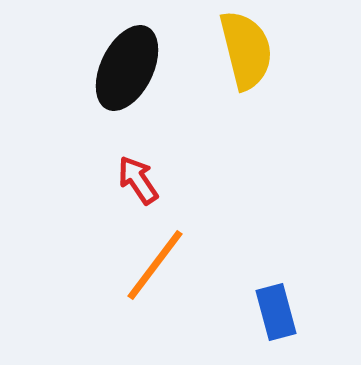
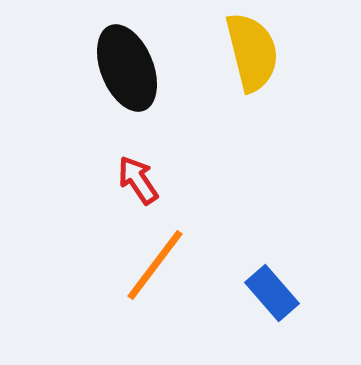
yellow semicircle: moved 6 px right, 2 px down
black ellipse: rotated 48 degrees counterclockwise
blue rectangle: moved 4 px left, 19 px up; rotated 26 degrees counterclockwise
